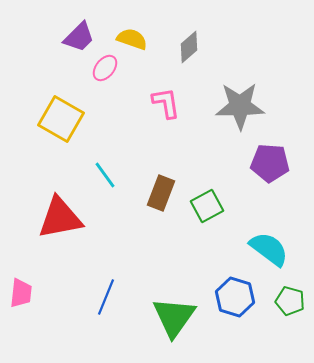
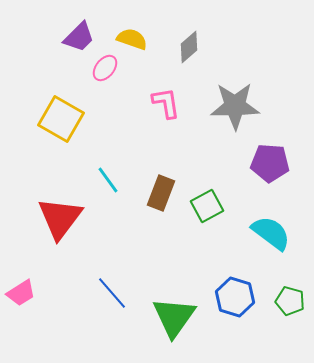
gray star: moved 5 px left
cyan line: moved 3 px right, 5 px down
red triangle: rotated 42 degrees counterclockwise
cyan semicircle: moved 2 px right, 16 px up
pink trapezoid: rotated 52 degrees clockwise
blue line: moved 6 px right, 4 px up; rotated 63 degrees counterclockwise
